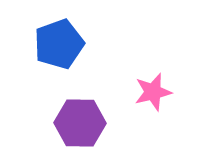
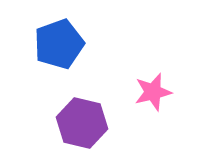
purple hexagon: moved 2 px right; rotated 12 degrees clockwise
